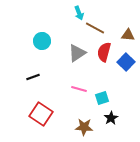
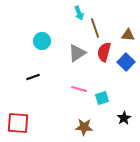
brown line: rotated 42 degrees clockwise
red square: moved 23 px left, 9 px down; rotated 30 degrees counterclockwise
black star: moved 13 px right
